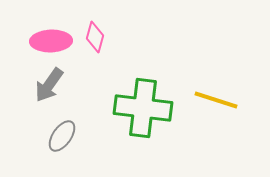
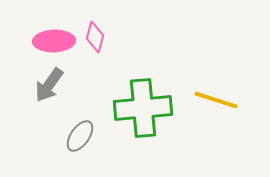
pink ellipse: moved 3 px right
green cross: rotated 12 degrees counterclockwise
gray ellipse: moved 18 px right
